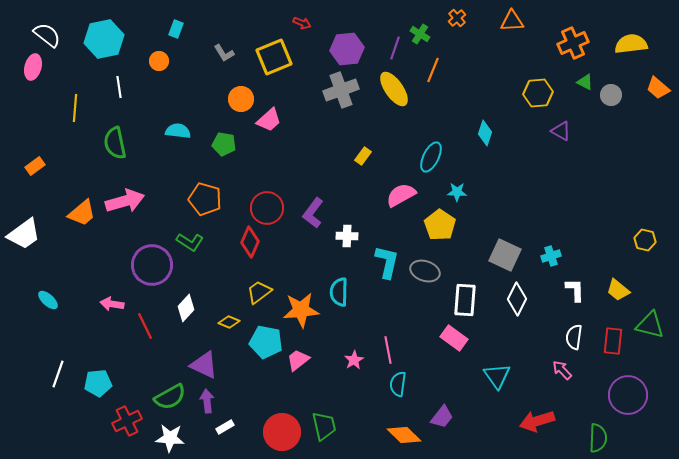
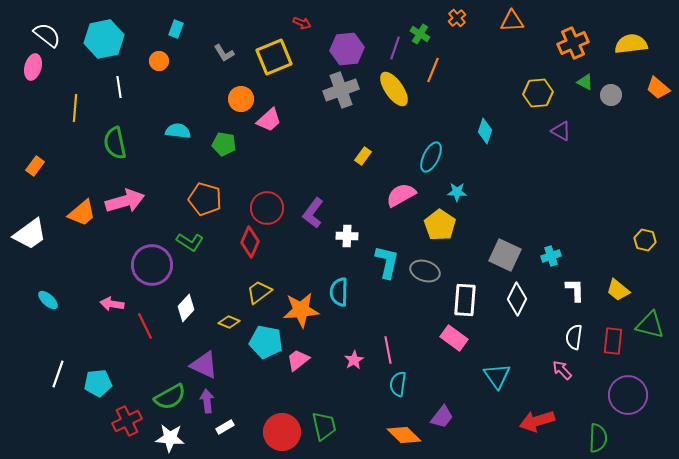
cyan diamond at (485, 133): moved 2 px up
orange rectangle at (35, 166): rotated 18 degrees counterclockwise
white trapezoid at (24, 234): moved 6 px right
